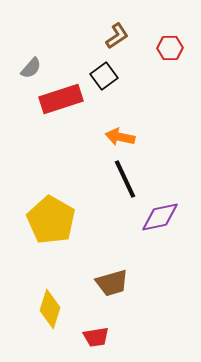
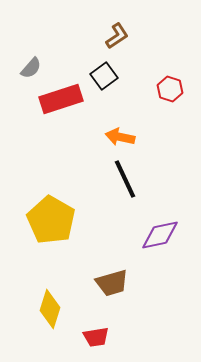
red hexagon: moved 41 px down; rotated 20 degrees clockwise
purple diamond: moved 18 px down
